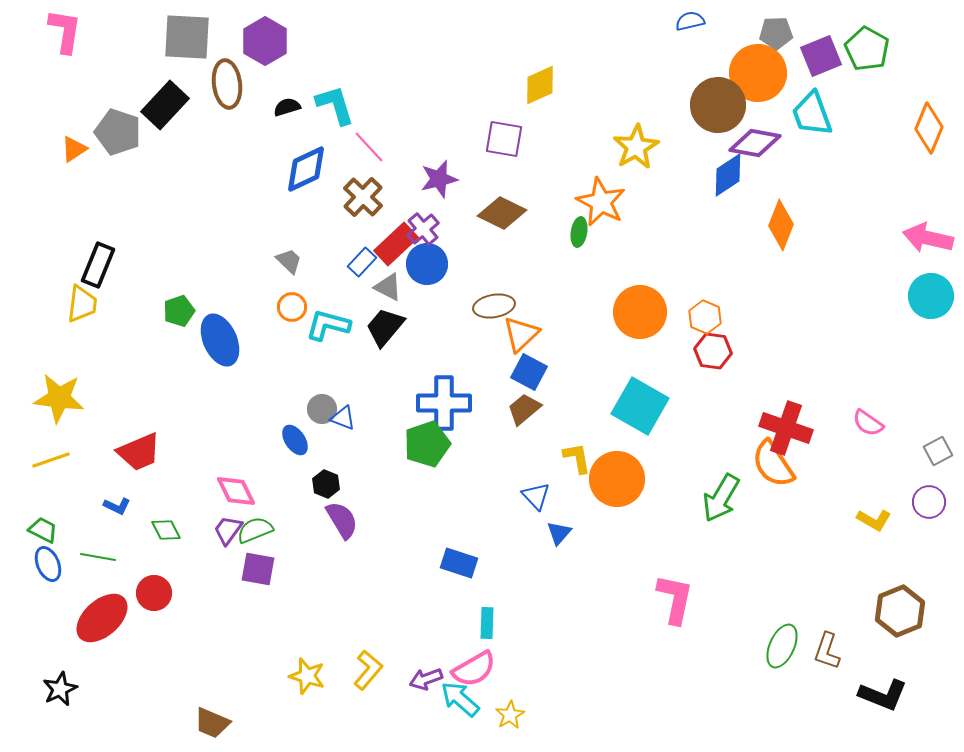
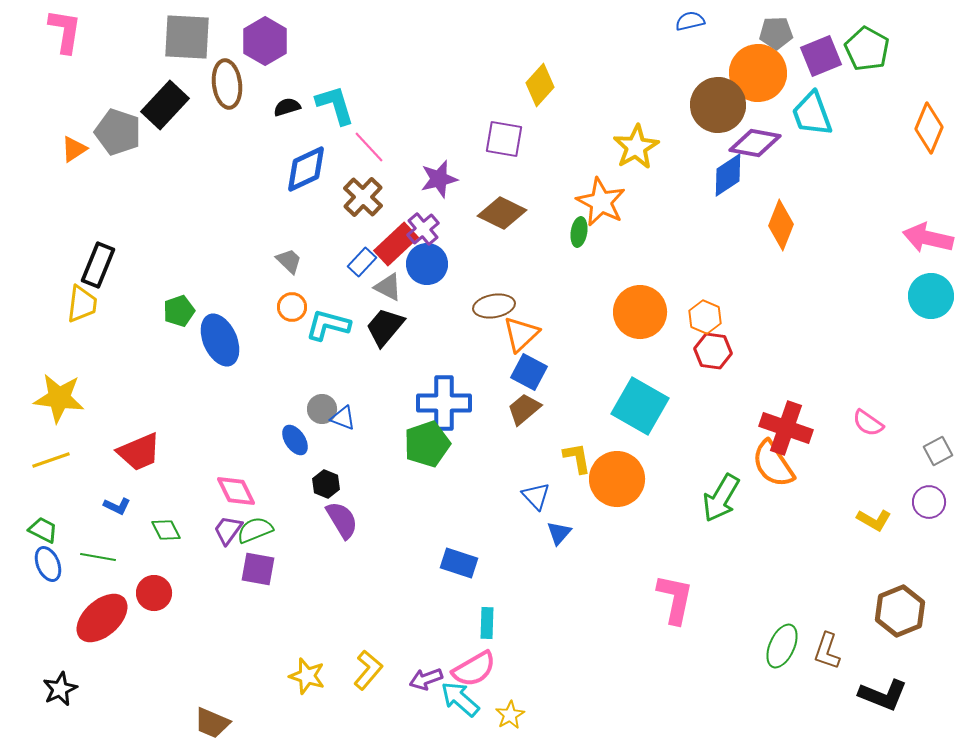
yellow diamond at (540, 85): rotated 24 degrees counterclockwise
